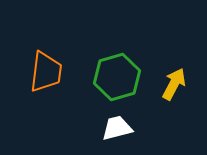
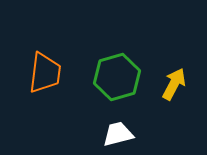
orange trapezoid: moved 1 px left, 1 px down
white trapezoid: moved 1 px right, 6 px down
